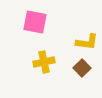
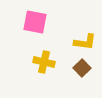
yellow L-shape: moved 2 px left
yellow cross: rotated 25 degrees clockwise
